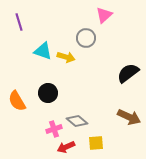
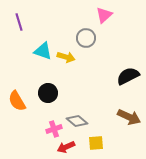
black semicircle: moved 3 px down; rotated 10 degrees clockwise
